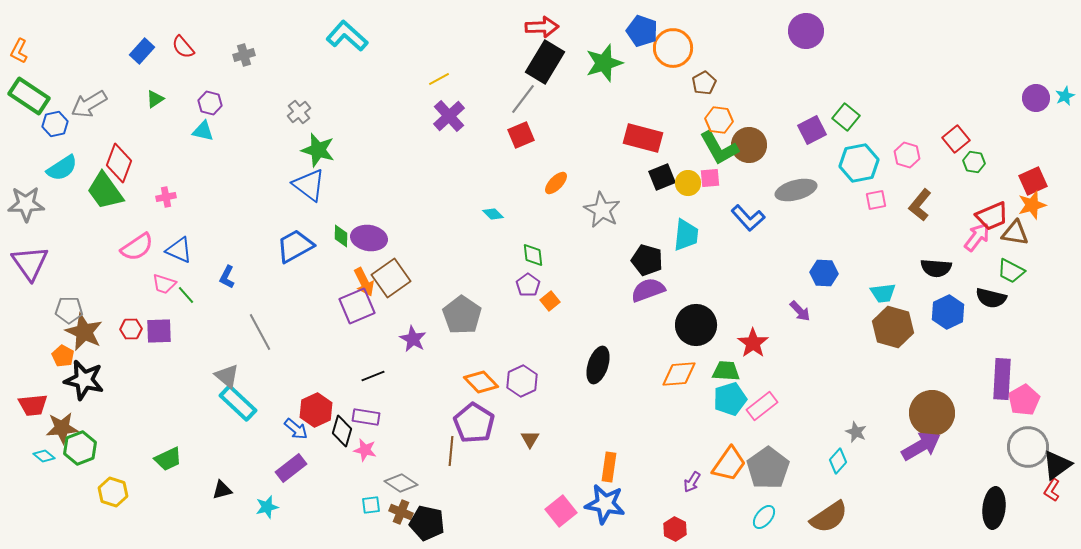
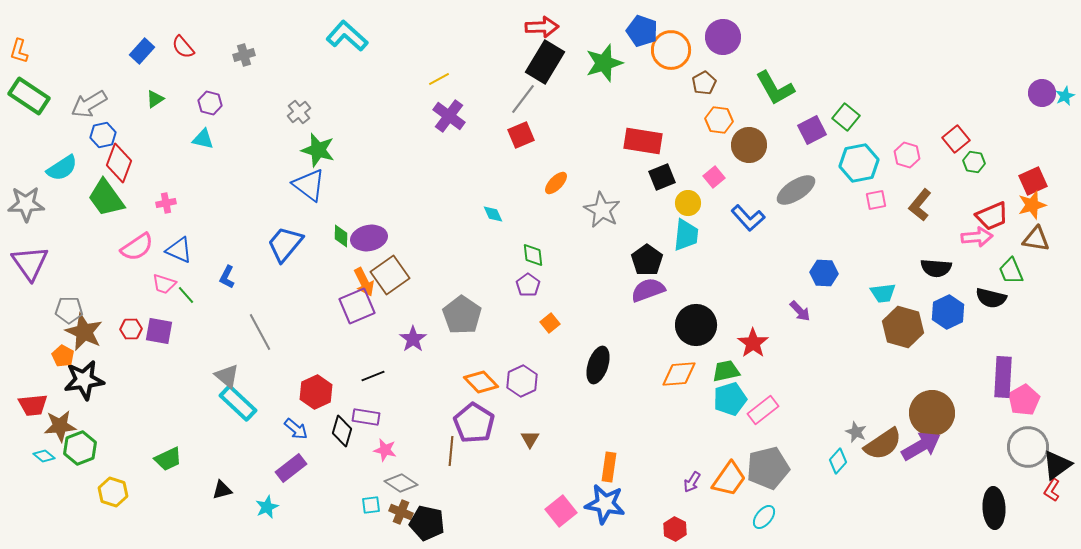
purple circle at (806, 31): moved 83 px left, 6 px down
orange circle at (673, 48): moved 2 px left, 2 px down
orange L-shape at (19, 51): rotated 10 degrees counterclockwise
purple circle at (1036, 98): moved 6 px right, 5 px up
purple cross at (449, 116): rotated 12 degrees counterclockwise
blue hexagon at (55, 124): moved 48 px right, 11 px down
cyan triangle at (203, 131): moved 8 px down
red rectangle at (643, 138): moved 3 px down; rotated 6 degrees counterclockwise
green L-shape at (719, 148): moved 56 px right, 60 px up
pink square at (710, 178): moved 4 px right, 1 px up; rotated 35 degrees counterclockwise
yellow circle at (688, 183): moved 20 px down
gray ellipse at (796, 190): rotated 18 degrees counterclockwise
green trapezoid at (105, 191): moved 1 px right, 7 px down
pink cross at (166, 197): moved 6 px down
cyan diamond at (493, 214): rotated 20 degrees clockwise
brown triangle at (1015, 233): moved 21 px right, 6 px down
pink arrow at (977, 237): rotated 48 degrees clockwise
purple ellipse at (369, 238): rotated 20 degrees counterclockwise
blue trapezoid at (295, 246): moved 10 px left, 2 px up; rotated 21 degrees counterclockwise
black pentagon at (647, 260): rotated 20 degrees clockwise
green trapezoid at (1011, 271): rotated 40 degrees clockwise
brown square at (391, 278): moved 1 px left, 3 px up
orange square at (550, 301): moved 22 px down
brown hexagon at (893, 327): moved 10 px right
purple square at (159, 331): rotated 12 degrees clockwise
purple star at (413, 339): rotated 8 degrees clockwise
green trapezoid at (726, 371): rotated 16 degrees counterclockwise
purple rectangle at (1002, 379): moved 1 px right, 2 px up
black star at (84, 380): rotated 21 degrees counterclockwise
pink rectangle at (762, 406): moved 1 px right, 4 px down
red hexagon at (316, 410): moved 18 px up
brown star at (62, 428): moved 2 px left, 2 px up
pink star at (365, 450): moved 20 px right
orange trapezoid at (729, 464): moved 15 px down
gray pentagon at (768, 468): rotated 21 degrees clockwise
cyan star at (267, 507): rotated 10 degrees counterclockwise
black ellipse at (994, 508): rotated 9 degrees counterclockwise
brown semicircle at (829, 517): moved 54 px right, 73 px up
